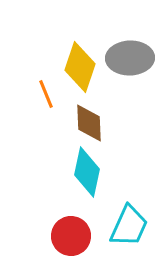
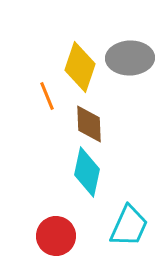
orange line: moved 1 px right, 2 px down
brown diamond: moved 1 px down
red circle: moved 15 px left
